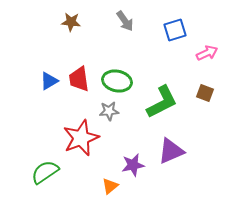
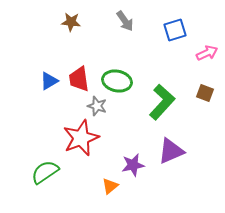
green L-shape: rotated 21 degrees counterclockwise
gray star: moved 12 px left, 5 px up; rotated 24 degrees clockwise
